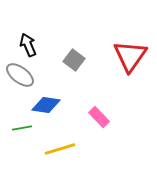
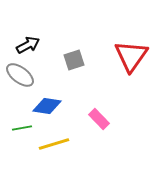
black arrow: rotated 85 degrees clockwise
red triangle: moved 1 px right
gray square: rotated 35 degrees clockwise
blue diamond: moved 1 px right, 1 px down
pink rectangle: moved 2 px down
yellow line: moved 6 px left, 5 px up
